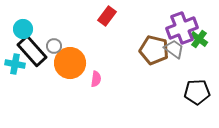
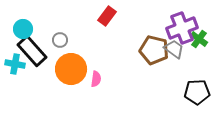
gray circle: moved 6 px right, 6 px up
orange circle: moved 1 px right, 6 px down
